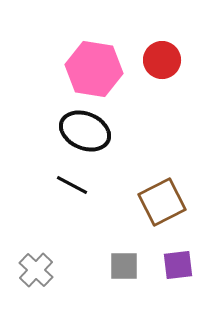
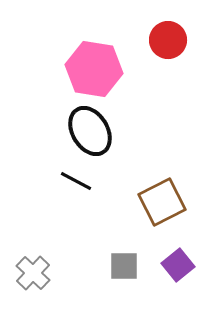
red circle: moved 6 px right, 20 px up
black ellipse: moved 5 px right; rotated 36 degrees clockwise
black line: moved 4 px right, 4 px up
purple square: rotated 32 degrees counterclockwise
gray cross: moved 3 px left, 3 px down
